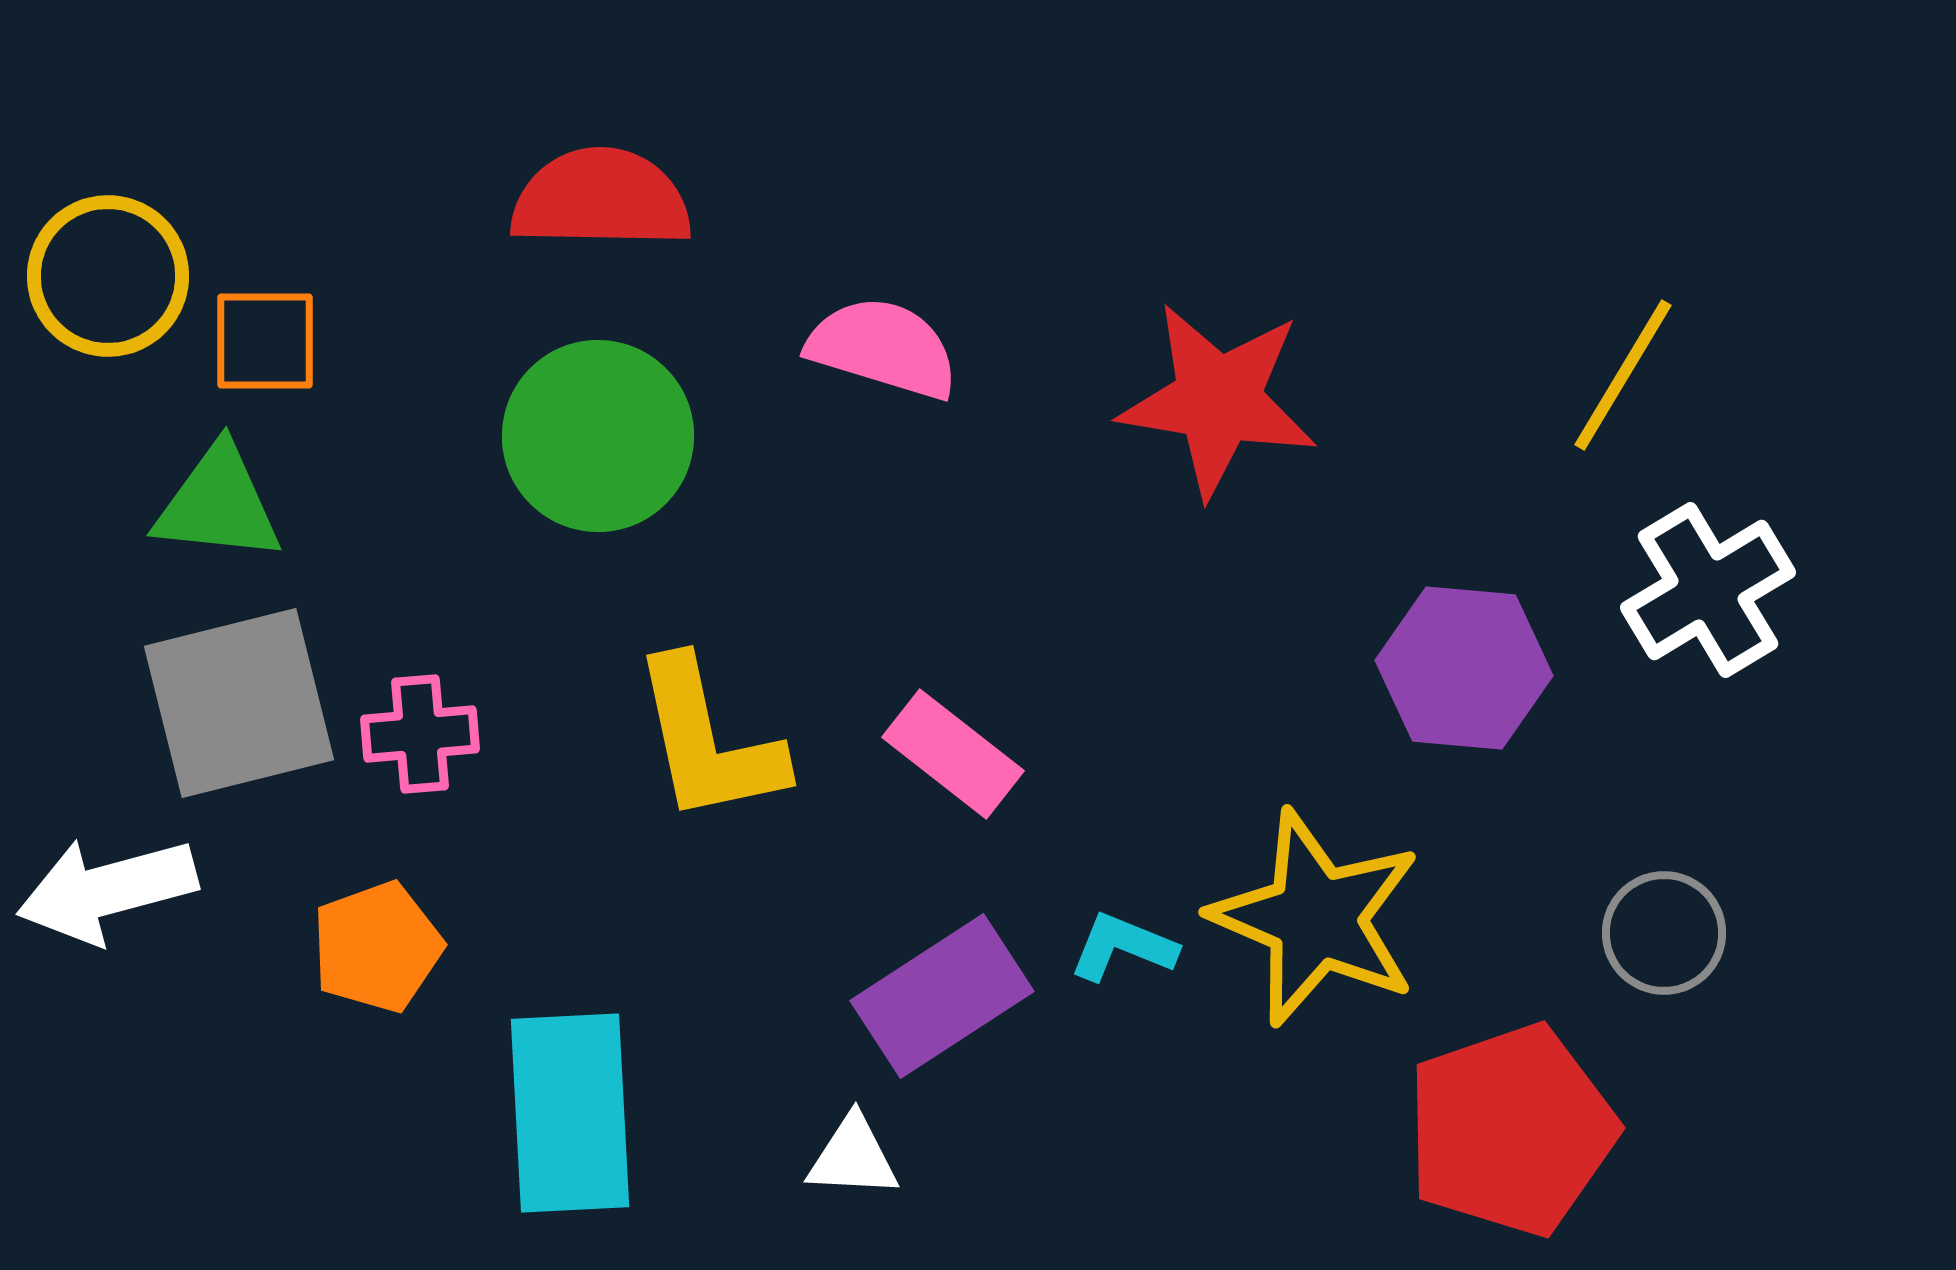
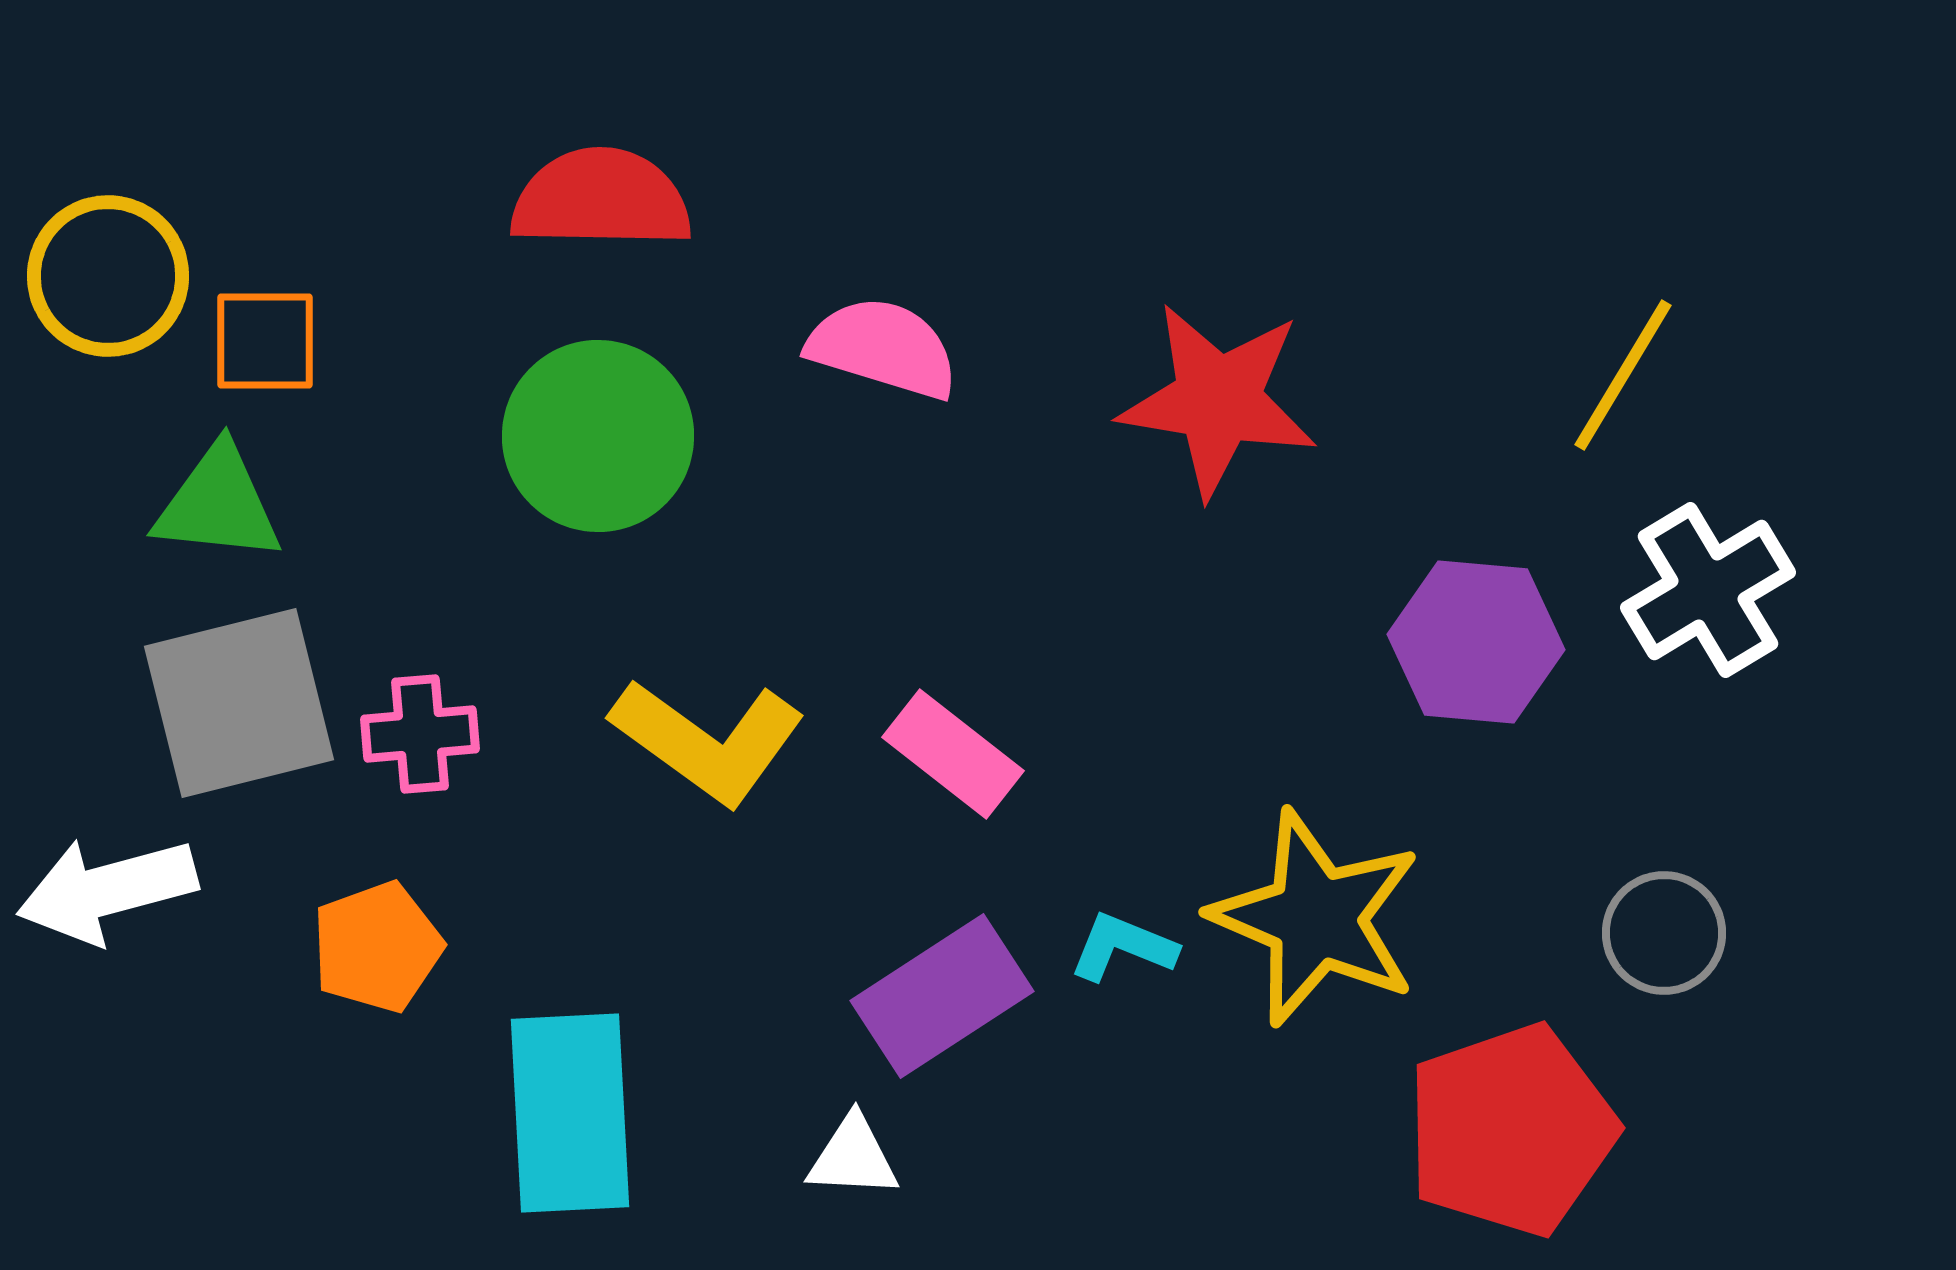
purple hexagon: moved 12 px right, 26 px up
yellow L-shape: rotated 42 degrees counterclockwise
